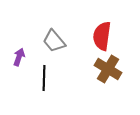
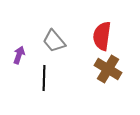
purple arrow: moved 2 px up
